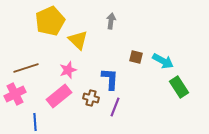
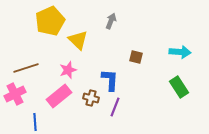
gray arrow: rotated 14 degrees clockwise
cyan arrow: moved 17 px right, 9 px up; rotated 25 degrees counterclockwise
blue L-shape: moved 1 px down
